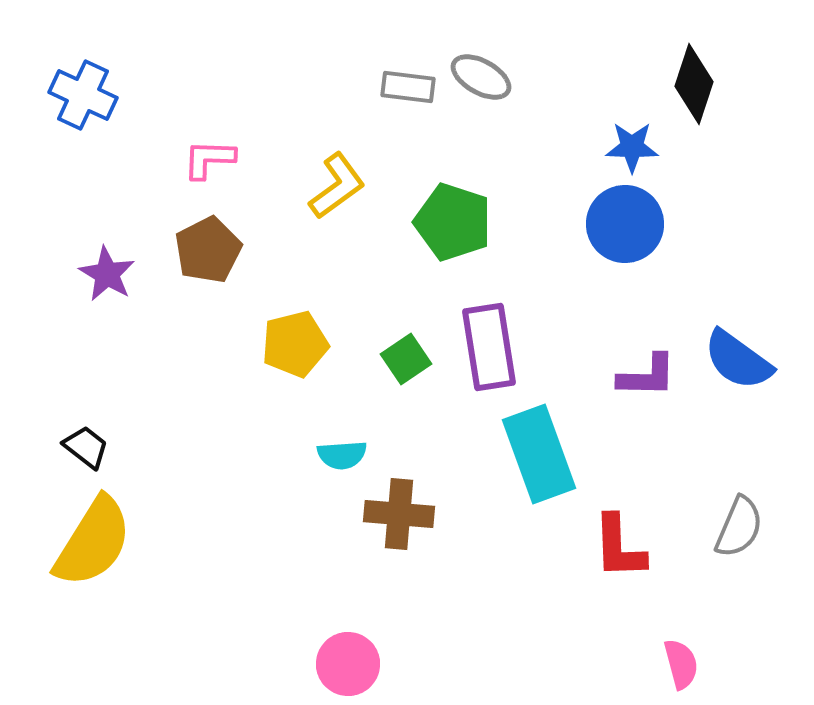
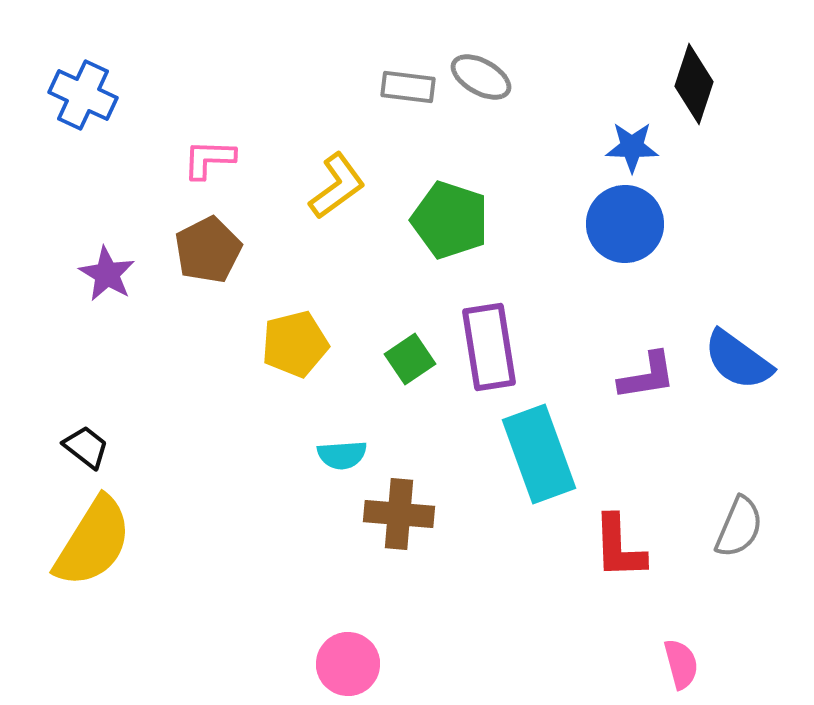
green pentagon: moved 3 px left, 2 px up
green square: moved 4 px right
purple L-shape: rotated 10 degrees counterclockwise
